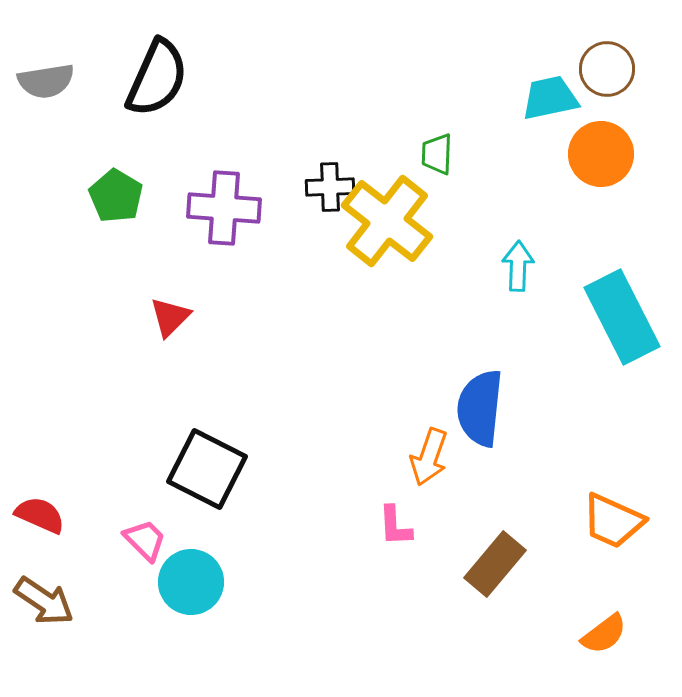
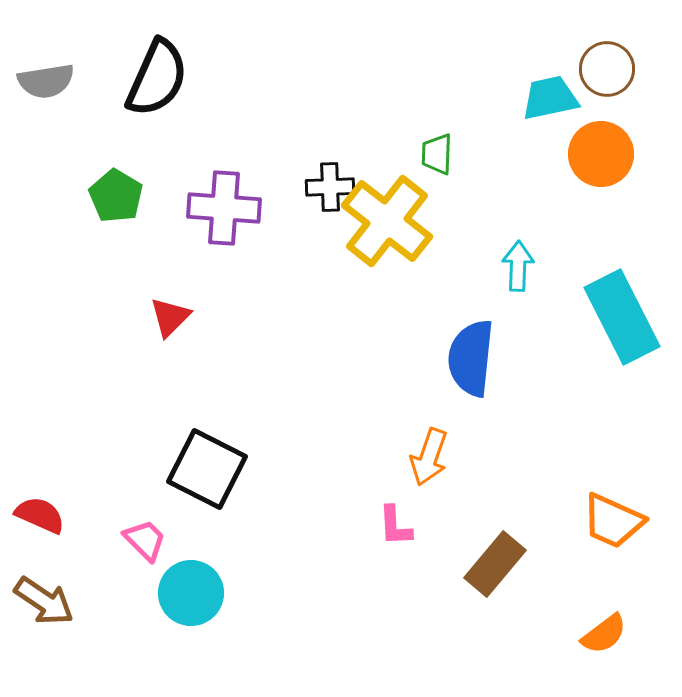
blue semicircle: moved 9 px left, 50 px up
cyan circle: moved 11 px down
